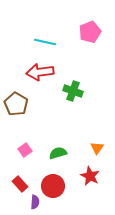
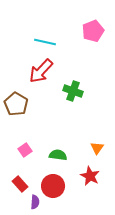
pink pentagon: moved 3 px right, 1 px up
red arrow: moved 1 px right, 1 px up; rotated 40 degrees counterclockwise
green semicircle: moved 2 px down; rotated 24 degrees clockwise
